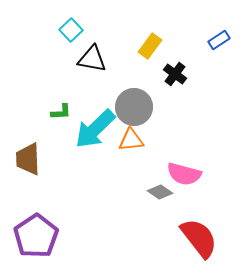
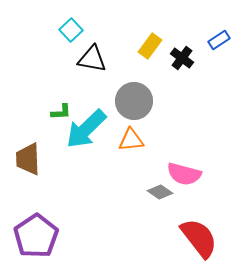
black cross: moved 7 px right, 16 px up
gray circle: moved 6 px up
cyan arrow: moved 9 px left
